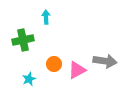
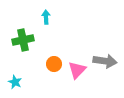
pink triangle: rotated 18 degrees counterclockwise
cyan star: moved 14 px left, 3 px down; rotated 24 degrees counterclockwise
